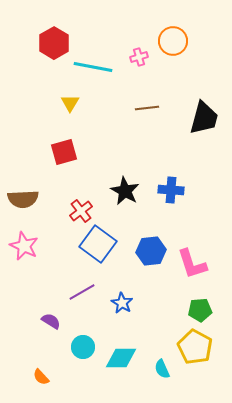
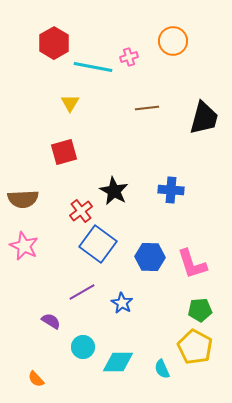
pink cross: moved 10 px left
black star: moved 11 px left
blue hexagon: moved 1 px left, 6 px down; rotated 8 degrees clockwise
cyan diamond: moved 3 px left, 4 px down
orange semicircle: moved 5 px left, 2 px down
